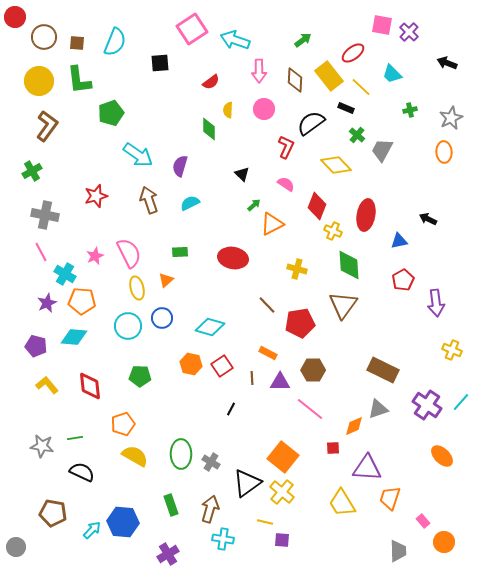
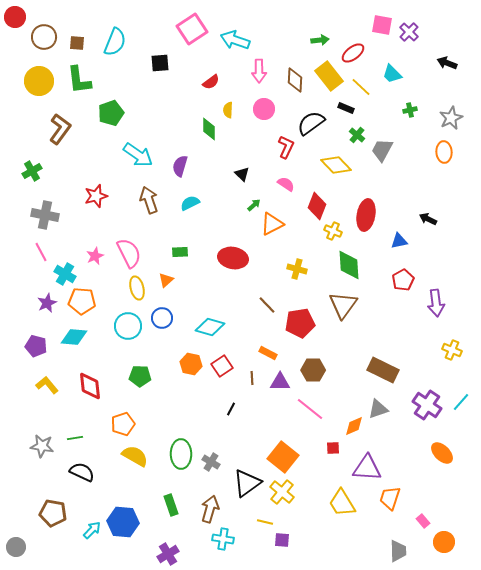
green arrow at (303, 40): moved 17 px right; rotated 30 degrees clockwise
brown L-shape at (47, 126): moved 13 px right, 3 px down
orange ellipse at (442, 456): moved 3 px up
